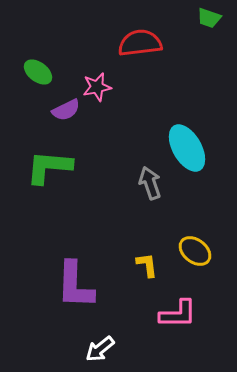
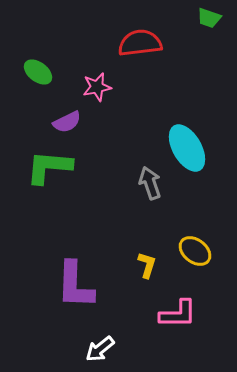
purple semicircle: moved 1 px right, 12 px down
yellow L-shape: rotated 24 degrees clockwise
